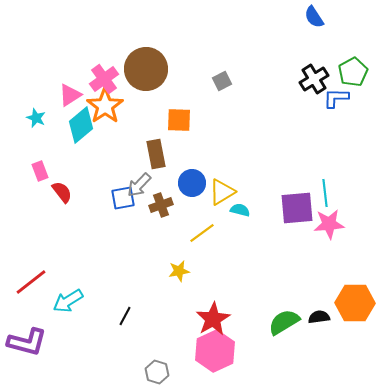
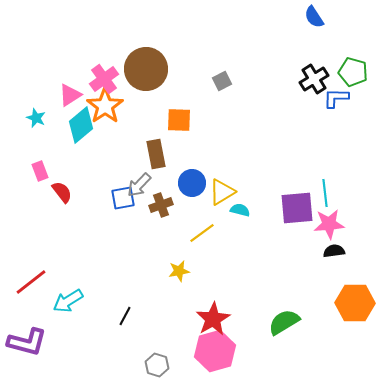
green pentagon: rotated 28 degrees counterclockwise
black semicircle: moved 15 px right, 66 px up
pink hexagon: rotated 9 degrees clockwise
gray hexagon: moved 7 px up
